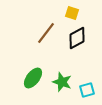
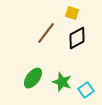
cyan square: moved 1 px left; rotated 21 degrees counterclockwise
